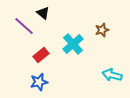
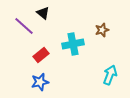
cyan cross: rotated 30 degrees clockwise
cyan arrow: moved 2 px left; rotated 96 degrees clockwise
blue star: moved 1 px right
